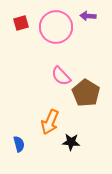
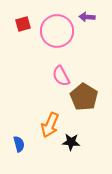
purple arrow: moved 1 px left, 1 px down
red square: moved 2 px right, 1 px down
pink circle: moved 1 px right, 4 px down
pink semicircle: rotated 15 degrees clockwise
brown pentagon: moved 2 px left, 4 px down
orange arrow: moved 3 px down
